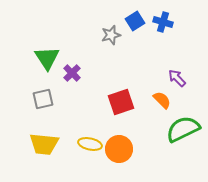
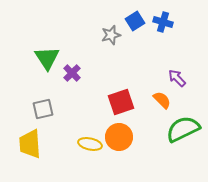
gray square: moved 10 px down
yellow trapezoid: moved 14 px left; rotated 80 degrees clockwise
orange circle: moved 12 px up
